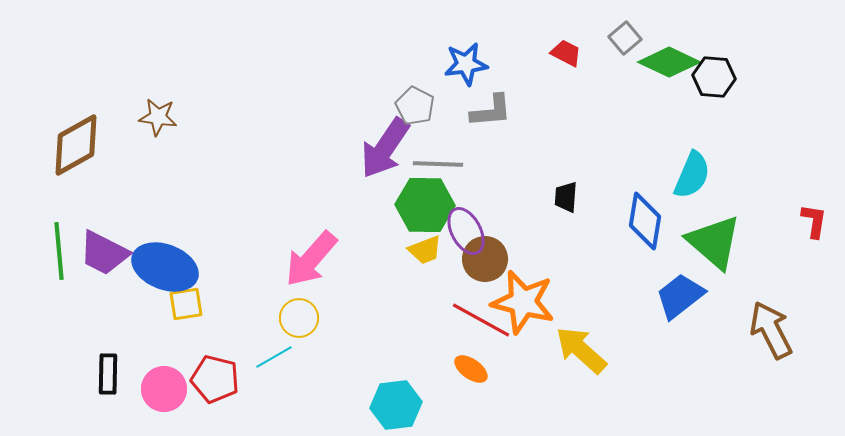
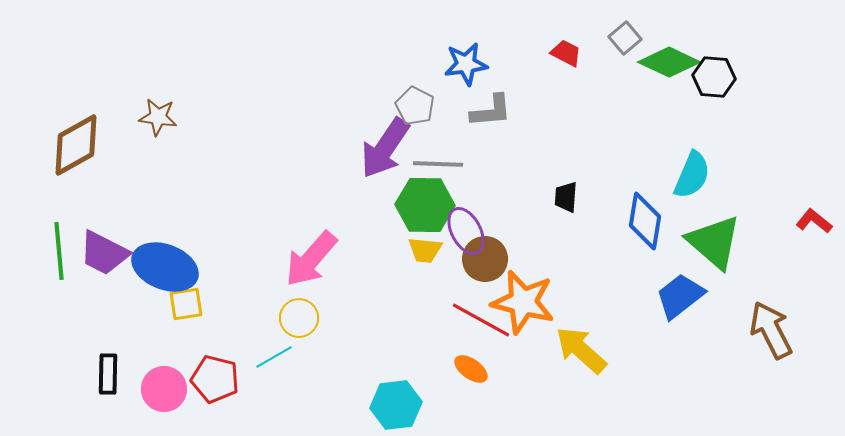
red L-shape: rotated 60 degrees counterclockwise
yellow trapezoid: rotated 27 degrees clockwise
